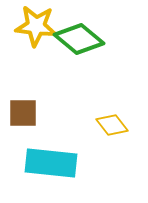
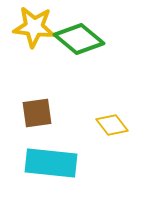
yellow star: moved 2 px left, 1 px down
brown square: moved 14 px right; rotated 8 degrees counterclockwise
